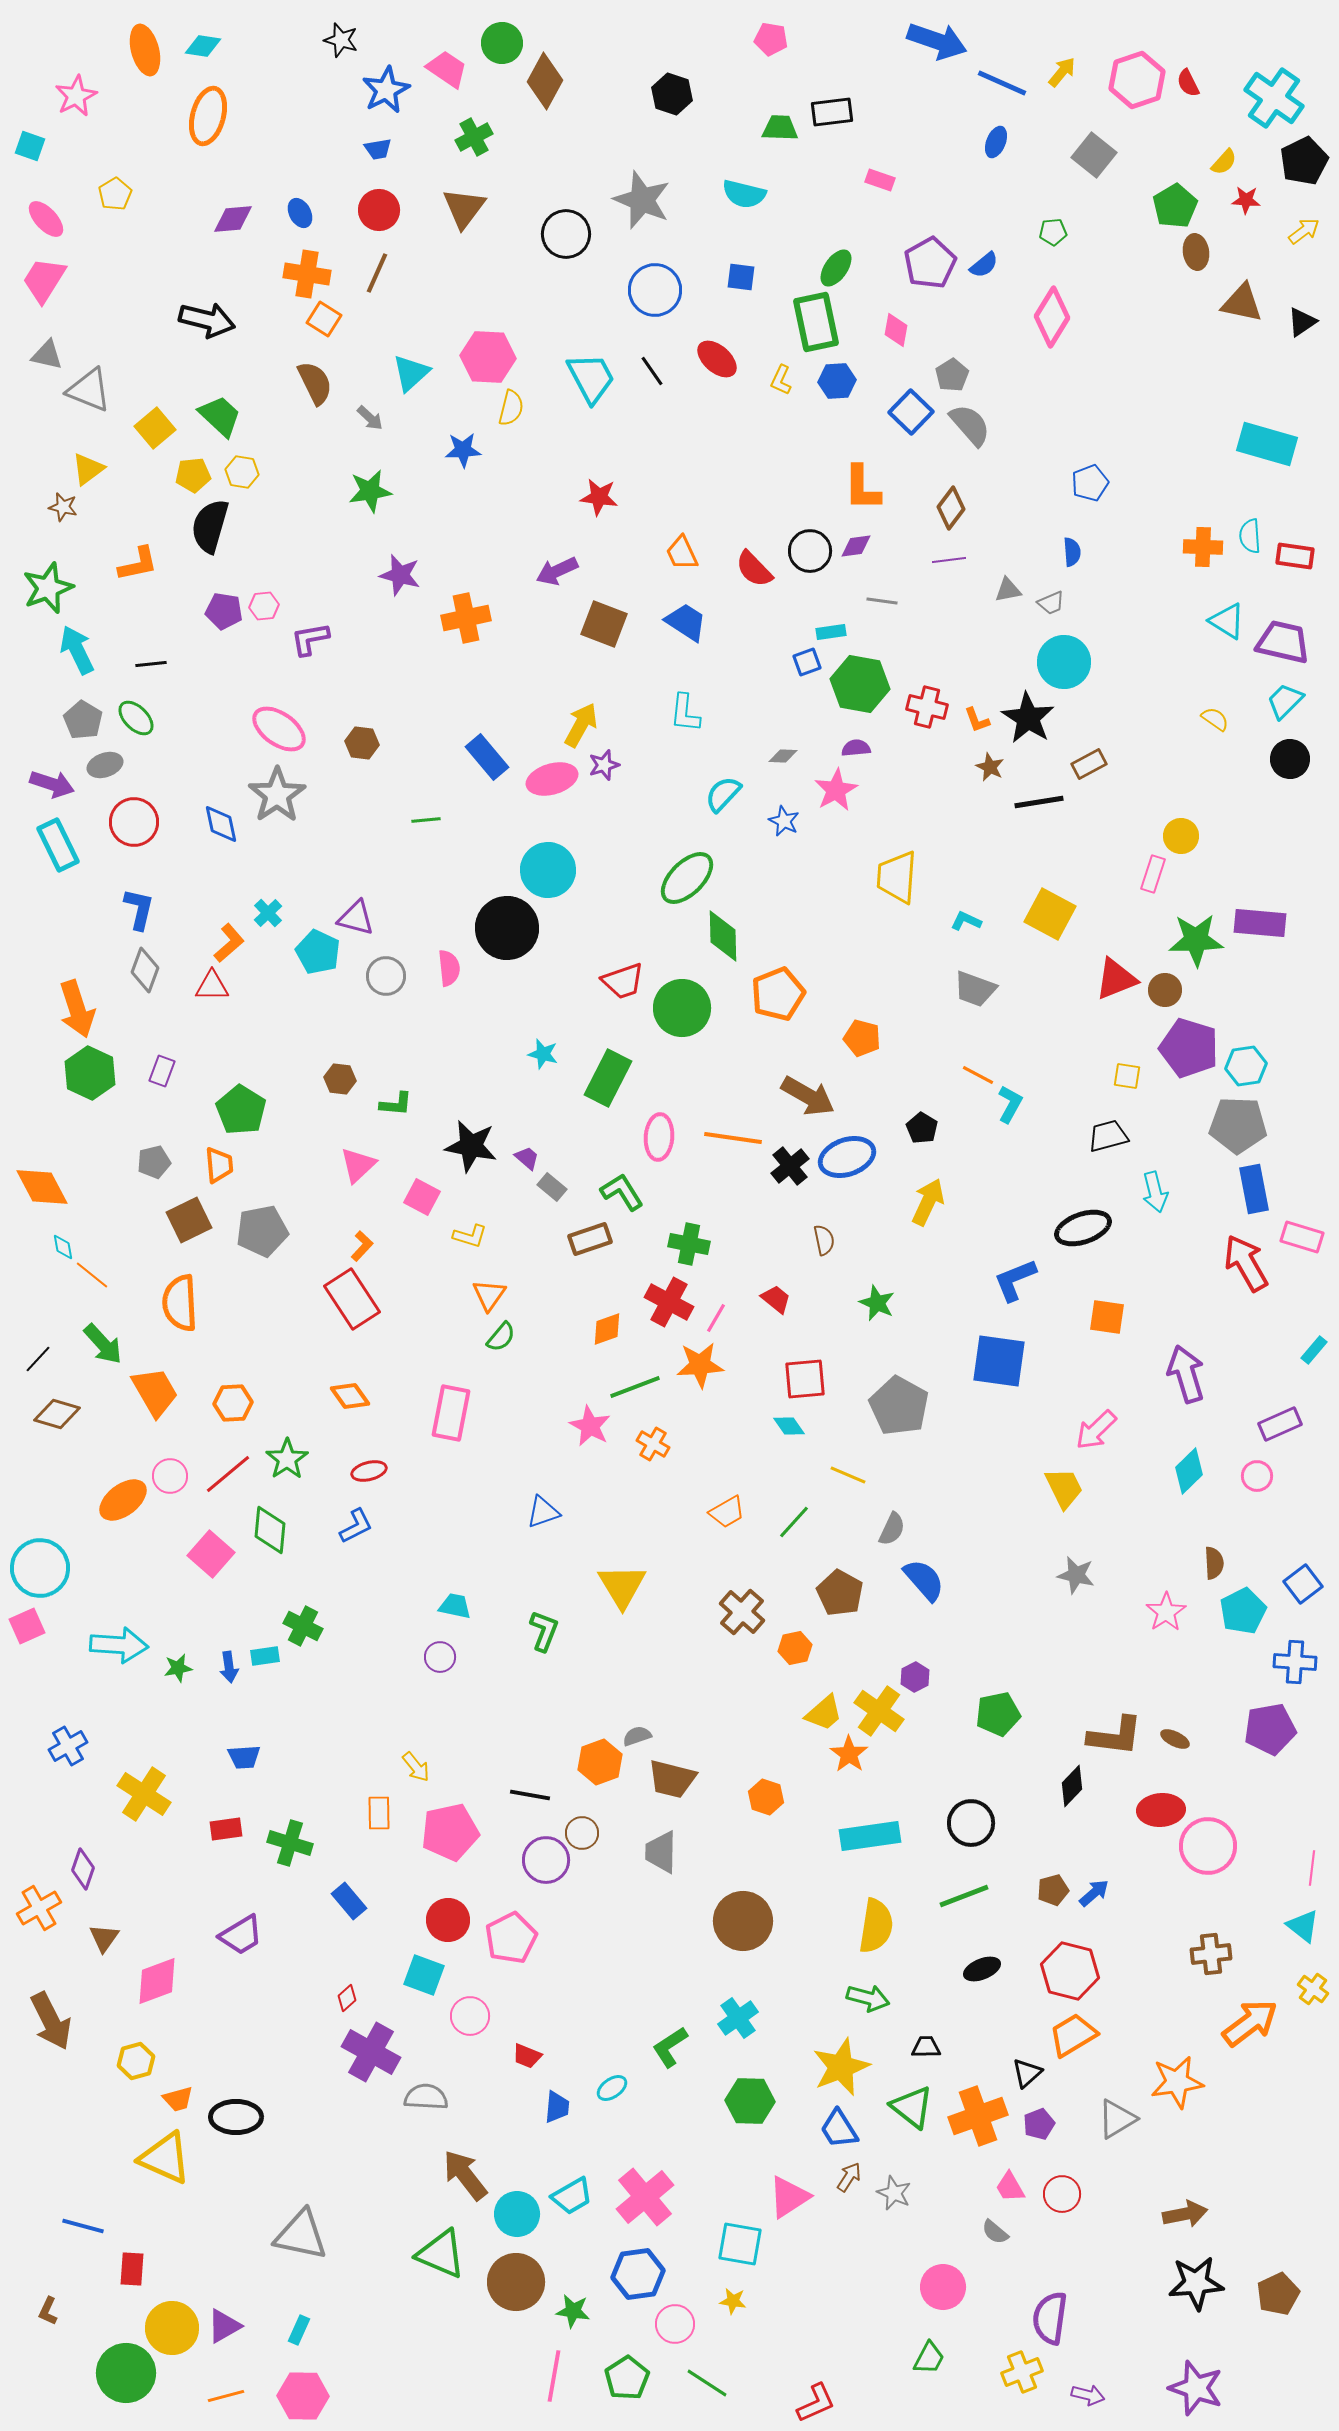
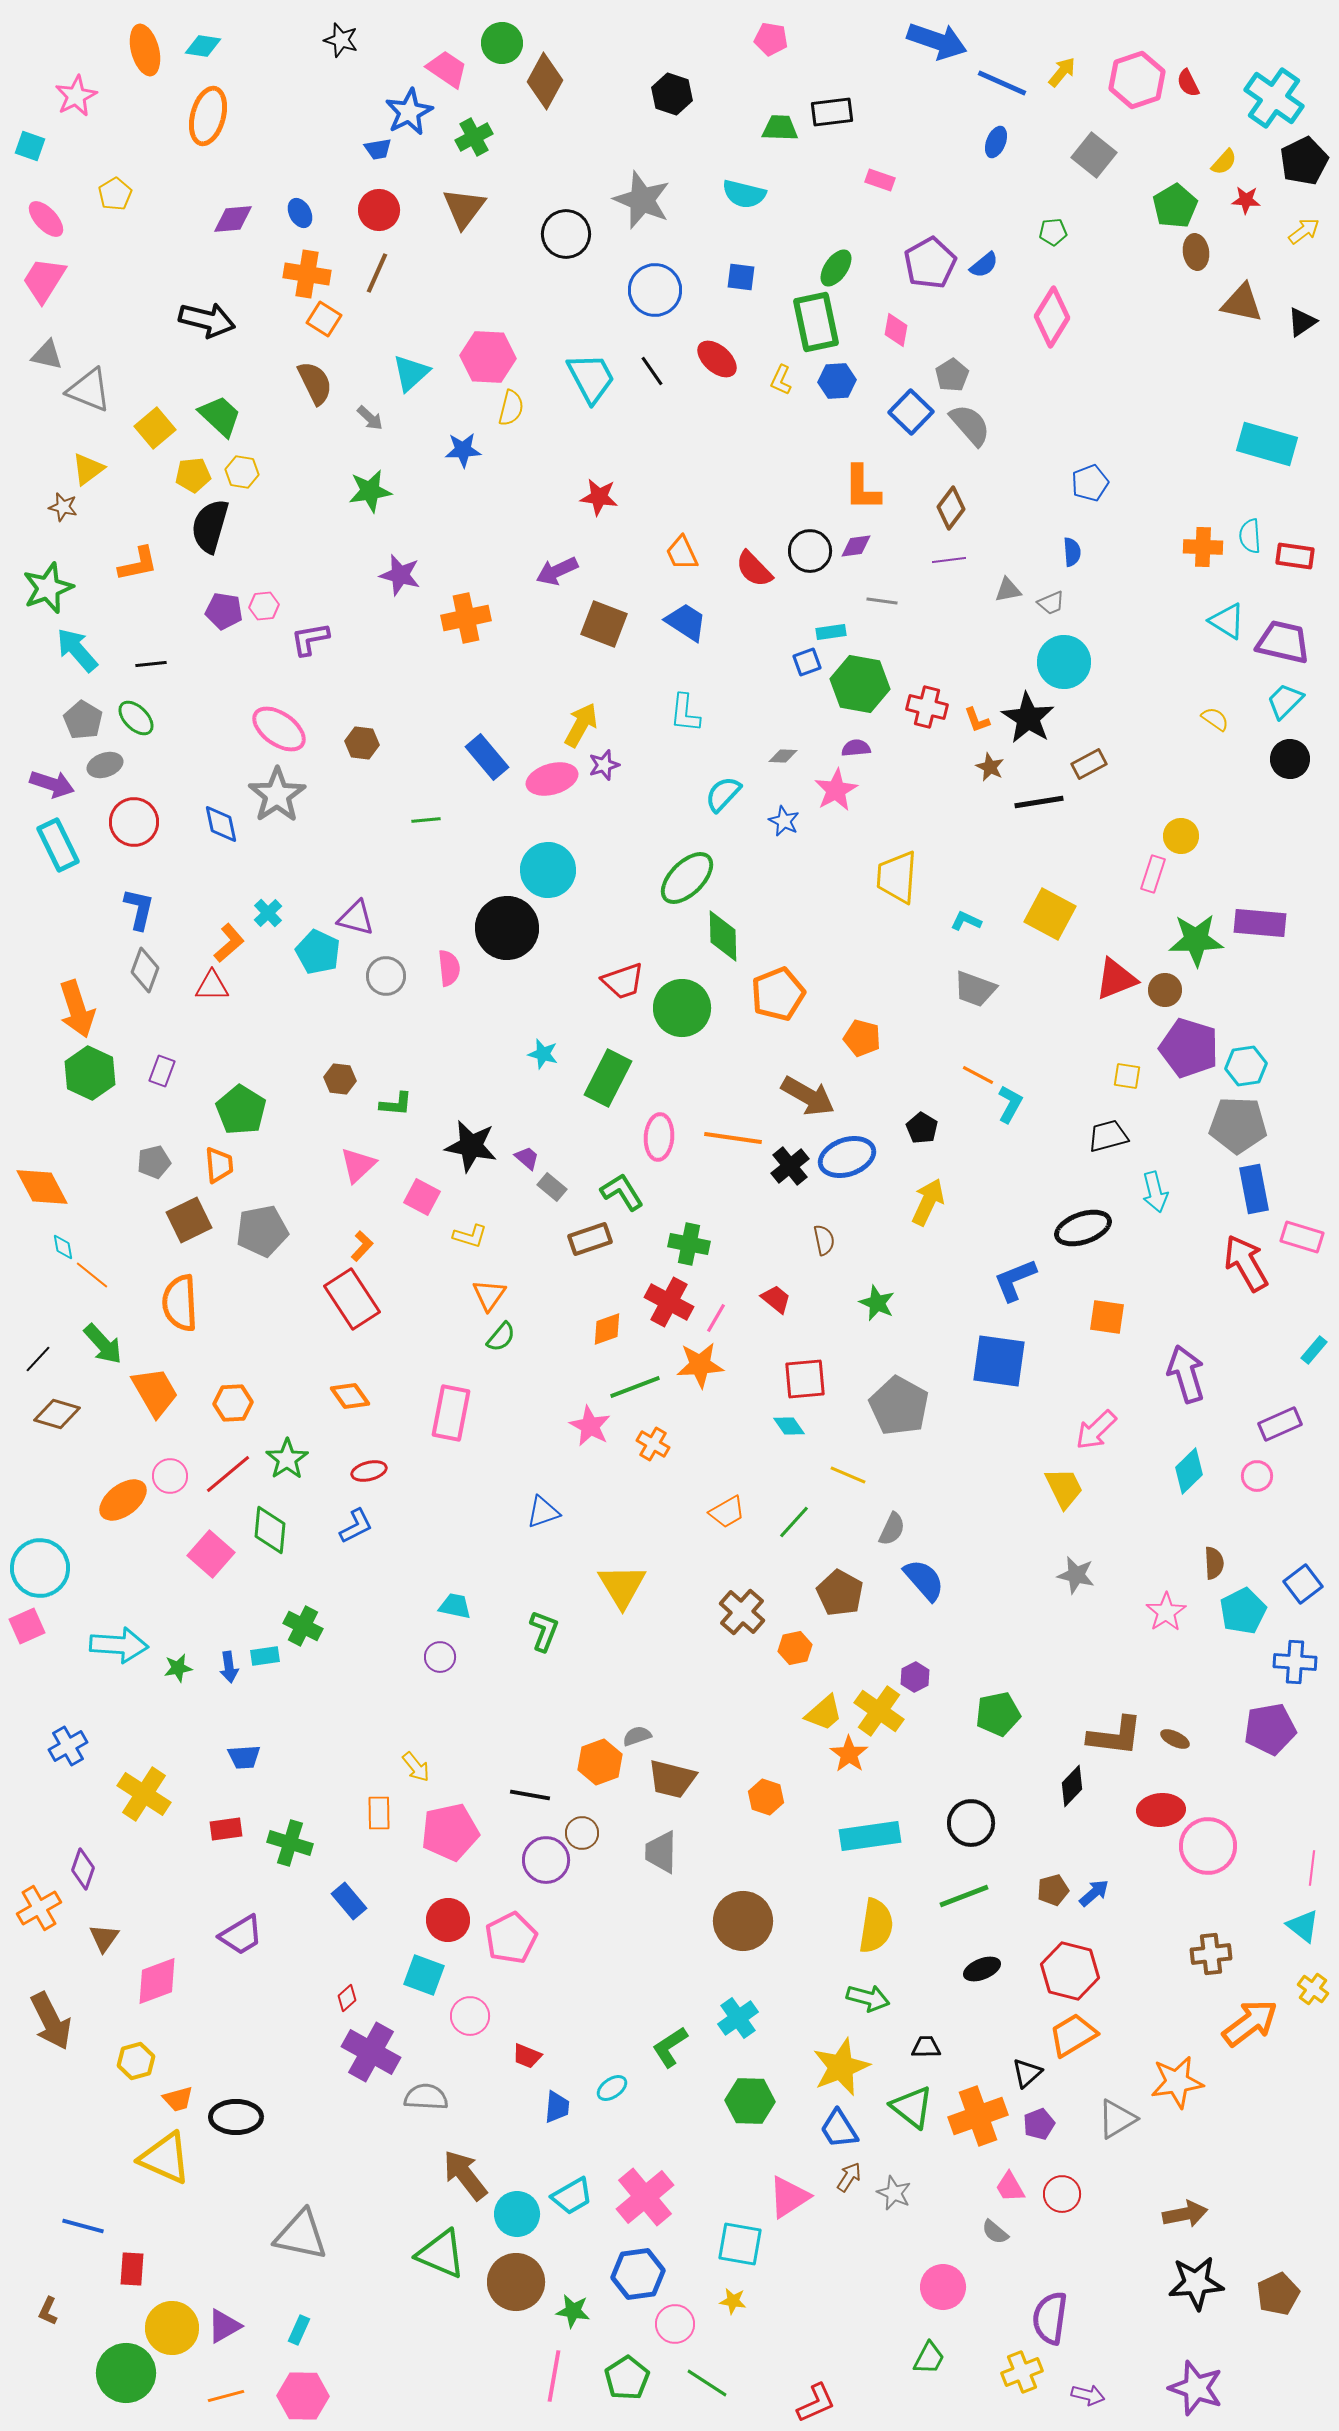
blue star at (386, 90): moved 23 px right, 22 px down
cyan arrow at (77, 650): rotated 15 degrees counterclockwise
